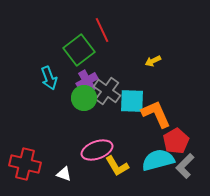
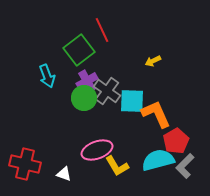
cyan arrow: moved 2 px left, 2 px up
